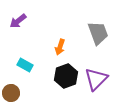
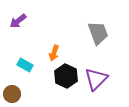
orange arrow: moved 6 px left, 6 px down
black hexagon: rotated 15 degrees counterclockwise
brown circle: moved 1 px right, 1 px down
